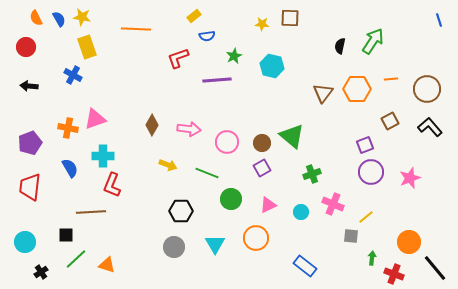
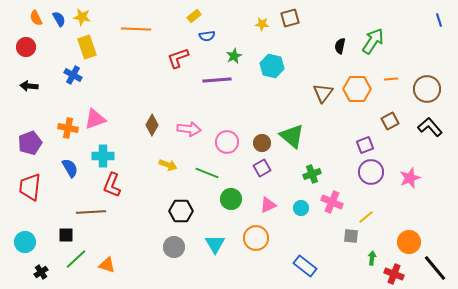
brown square at (290, 18): rotated 18 degrees counterclockwise
pink cross at (333, 204): moved 1 px left, 2 px up
cyan circle at (301, 212): moved 4 px up
